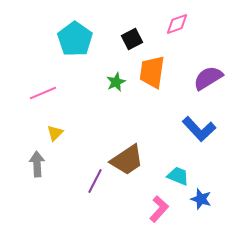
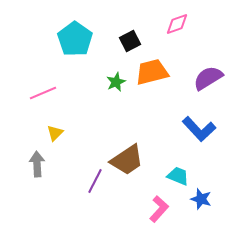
black square: moved 2 px left, 2 px down
orange trapezoid: rotated 68 degrees clockwise
